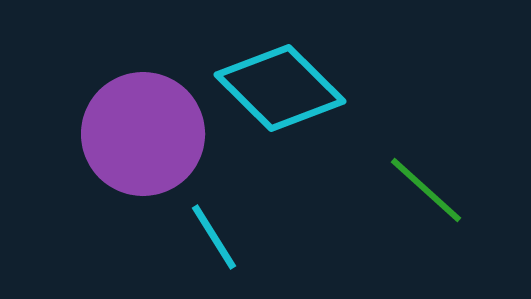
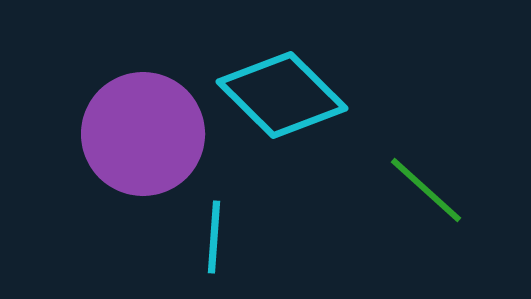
cyan diamond: moved 2 px right, 7 px down
cyan line: rotated 36 degrees clockwise
